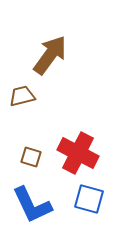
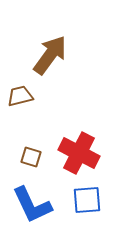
brown trapezoid: moved 2 px left
red cross: moved 1 px right
blue square: moved 2 px left, 1 px down; rotated 20 degrees counterclockwise
